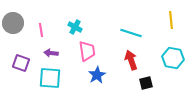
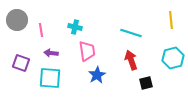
gray circle: moved 4 px right, 3 px up
cyan cross: rotated 16 degrees counterclockwise
cyan hexagon: rotated 25 degrees counterclockwise
